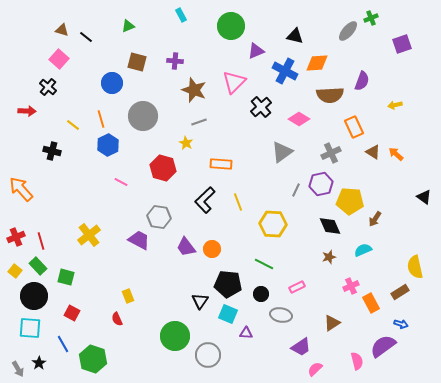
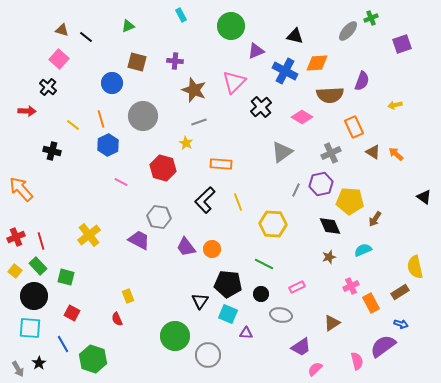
pink diamond at (299, 119): moved 3 px right, 2 px up
